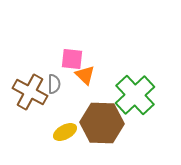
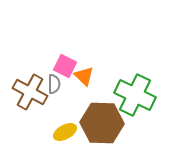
pink square: moved 7 px left, 7 px down; rotated 20 degrees clockwise
orange triangle: moved 1 px left, 1 px down
green cross: rotated 21 degrees counterclockwise
